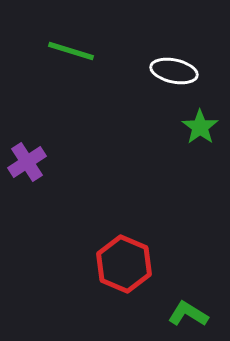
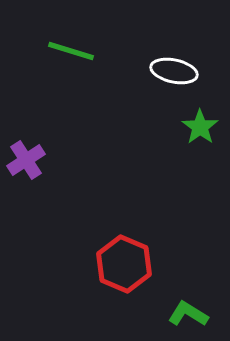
purple cross: moved 1 px left, 2 px up
